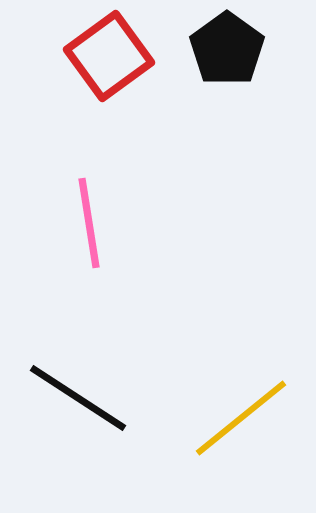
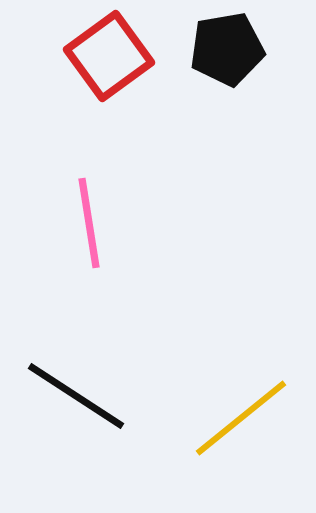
black pentagon: rotated 26 degrees clockwise
black line: moved 2 px left, 2 px up
